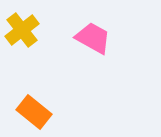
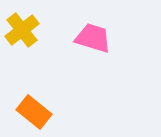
pink trapezoid: rotated 12 degrees counterclockwise
